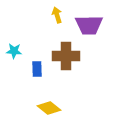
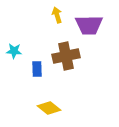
brown cross: rotated 12 degrees counterclockwise
